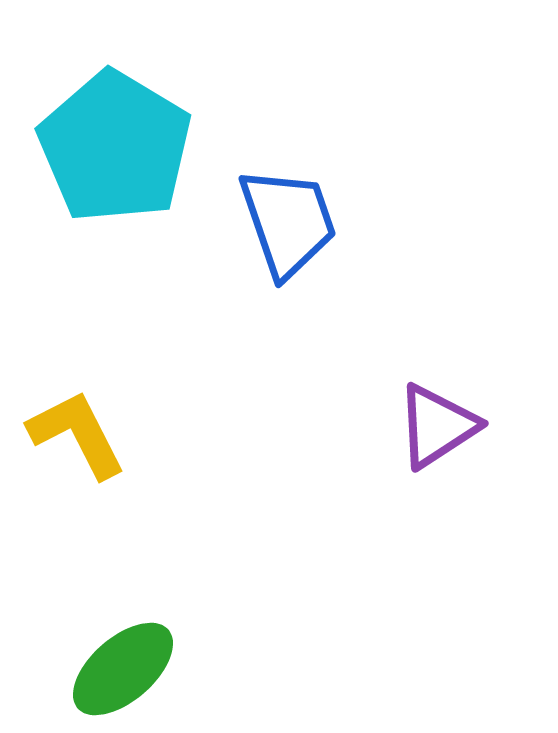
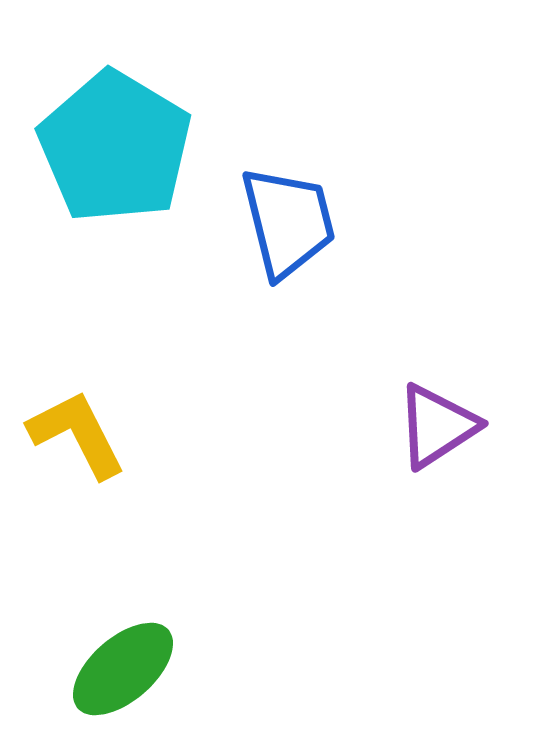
blue trapezoid: rotated 5 degrees clockwise
